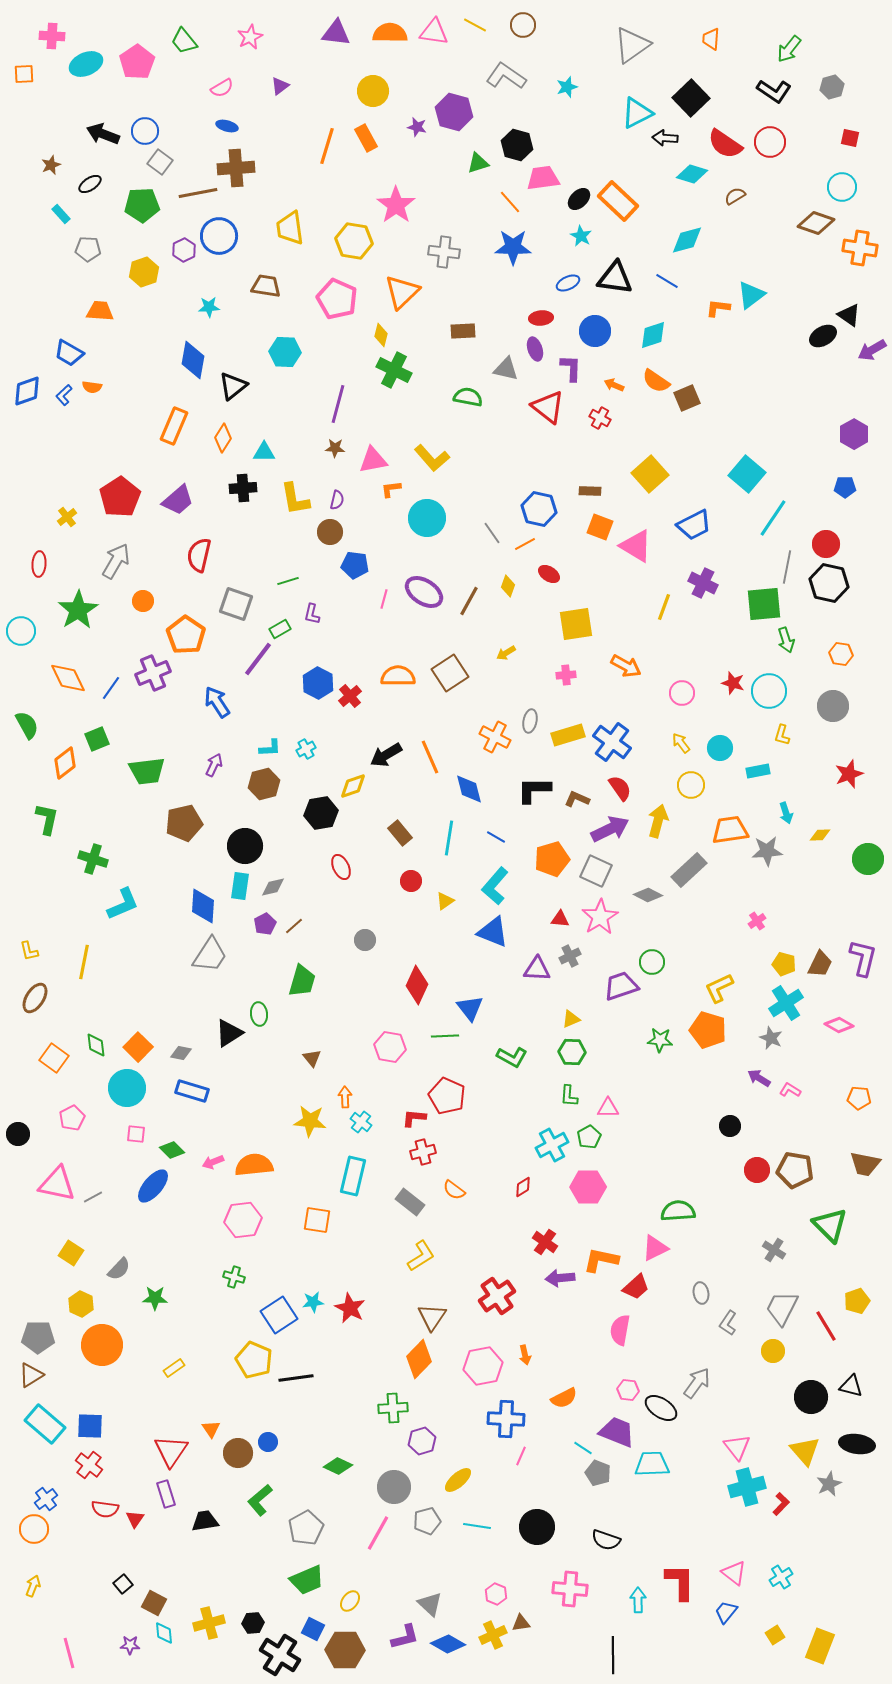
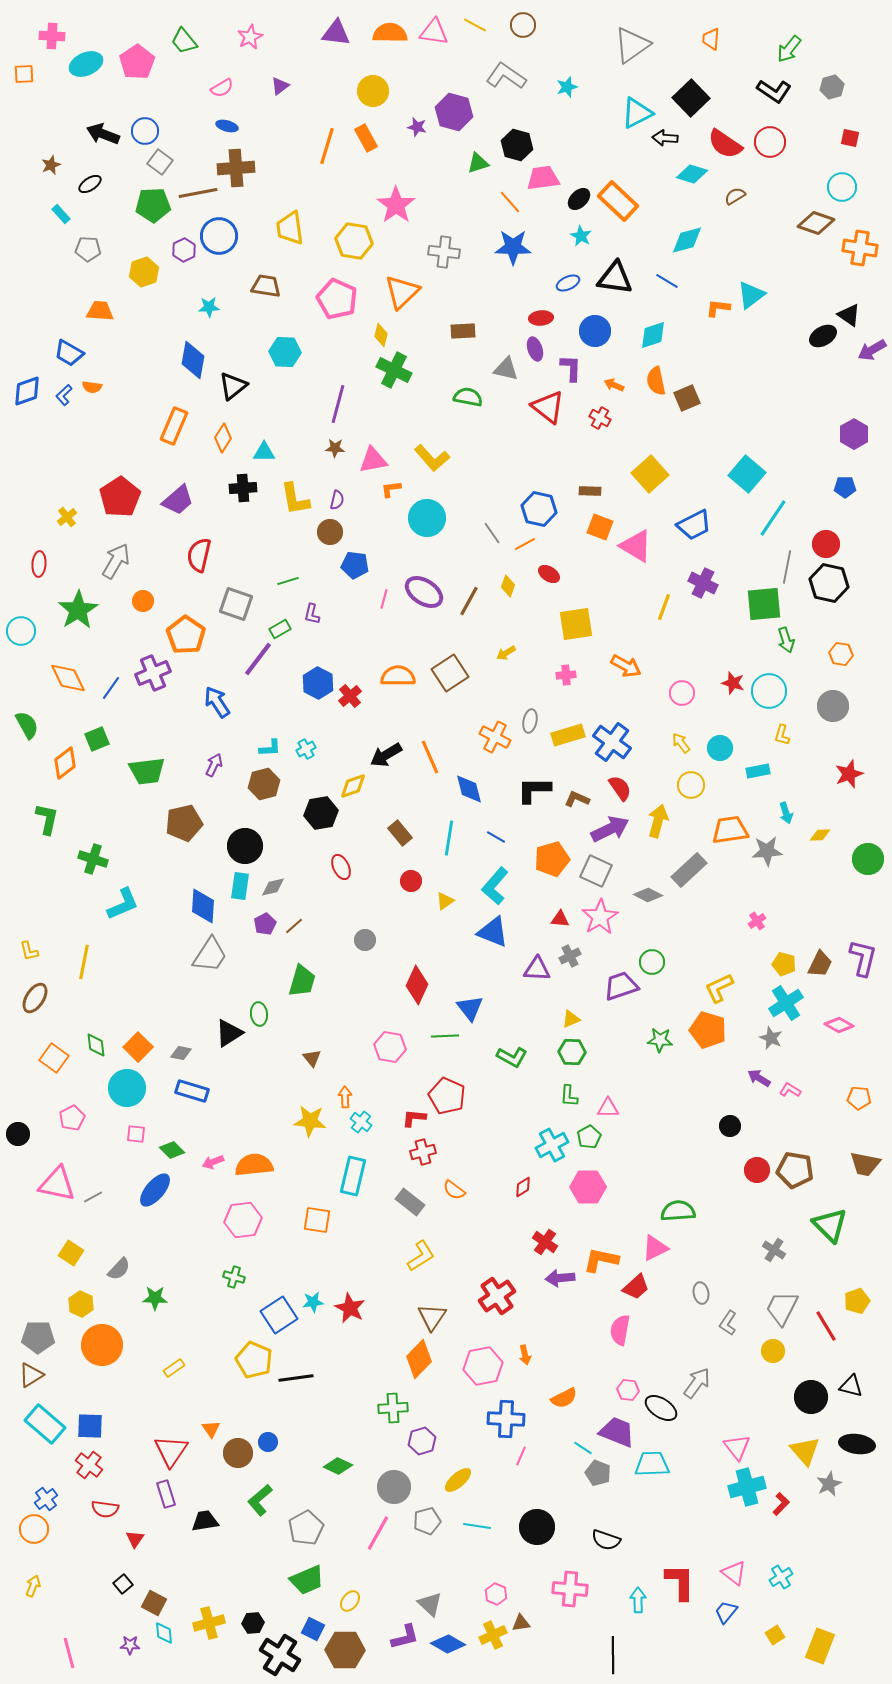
green pentagon at (142, 205): moved 11 px right
orange semicircle at (656, 381): rotated 44 degrees clockwise
blue ellipse at (153, 1186): moved 2 px right, 4 px down
red triangle at (135, 1519): moved 20 px down
